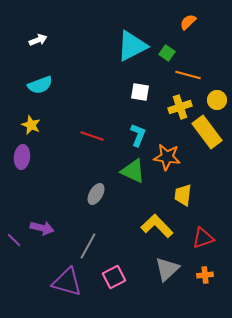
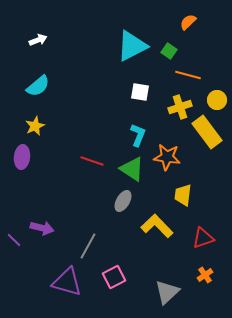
green square: moved 2 px right, 2 px up
cyan semicircle: moved 2 px left, 1 px down; rotated 20 degrees counterclockwise
yellow star: moved 4 px right, 1 px down; rotated 24 degrees clockwise
red line: moved 25 px down
green triangle: moved 1 px left, 2 px up; rotated 8 degrees clockwise
gray ellipse: moved 27 px right, 7 px down
gray triangle: moved 23 px down
orange cross: rotated 28 degrees counterclockwise
